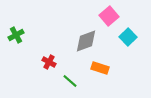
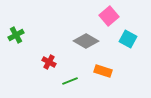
cyan square: moved 2 px down; rotated 18 degrees counterclockwise
gray diamond: rotated 50 degrees clockwise
orange rectangle: moved 3 px right, 3 px down
green line: rotated 63 degrees counterclockwise
